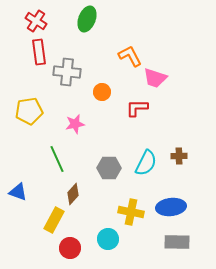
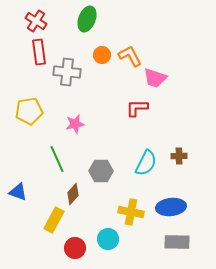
orange circle: moved 37 px up
gray hexagon: moved 8 px left, 3 px down
red circle: moved 5 px right
